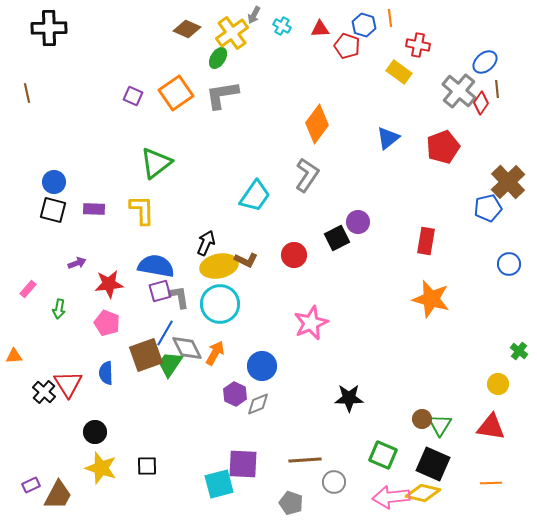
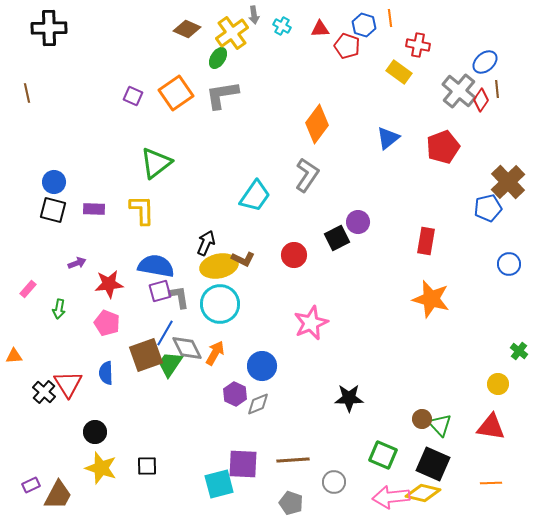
gray arrow at (254, 15): rotated 36 degrees counterclockwise
red diamond at (481, 103): moved 3 px up
brown L-shape at (246, 260): moved 3 px left, 1 px up
green triangle at (440, 425): rotated 15 degrees counterclockwise
brown line at (305, 460): moved 12 px left
